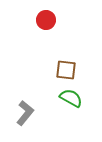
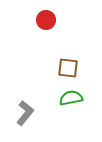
brown square: moved 2 px right, 2 px up
green semicircle: rotated 40 degrees counterclockwise
